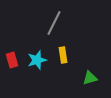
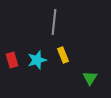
gray line: moved 1 px up; rotated 20 degrees counterclockwise
yellow rectangle: rotated 14 degrees counterclockwise
green triangle: rotated 42 degrees counterclockwise
